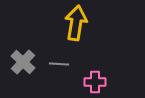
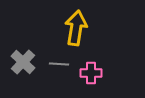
yellow arrow: moved 5 px down
pink cross: moved 4 px left, 9 px up
